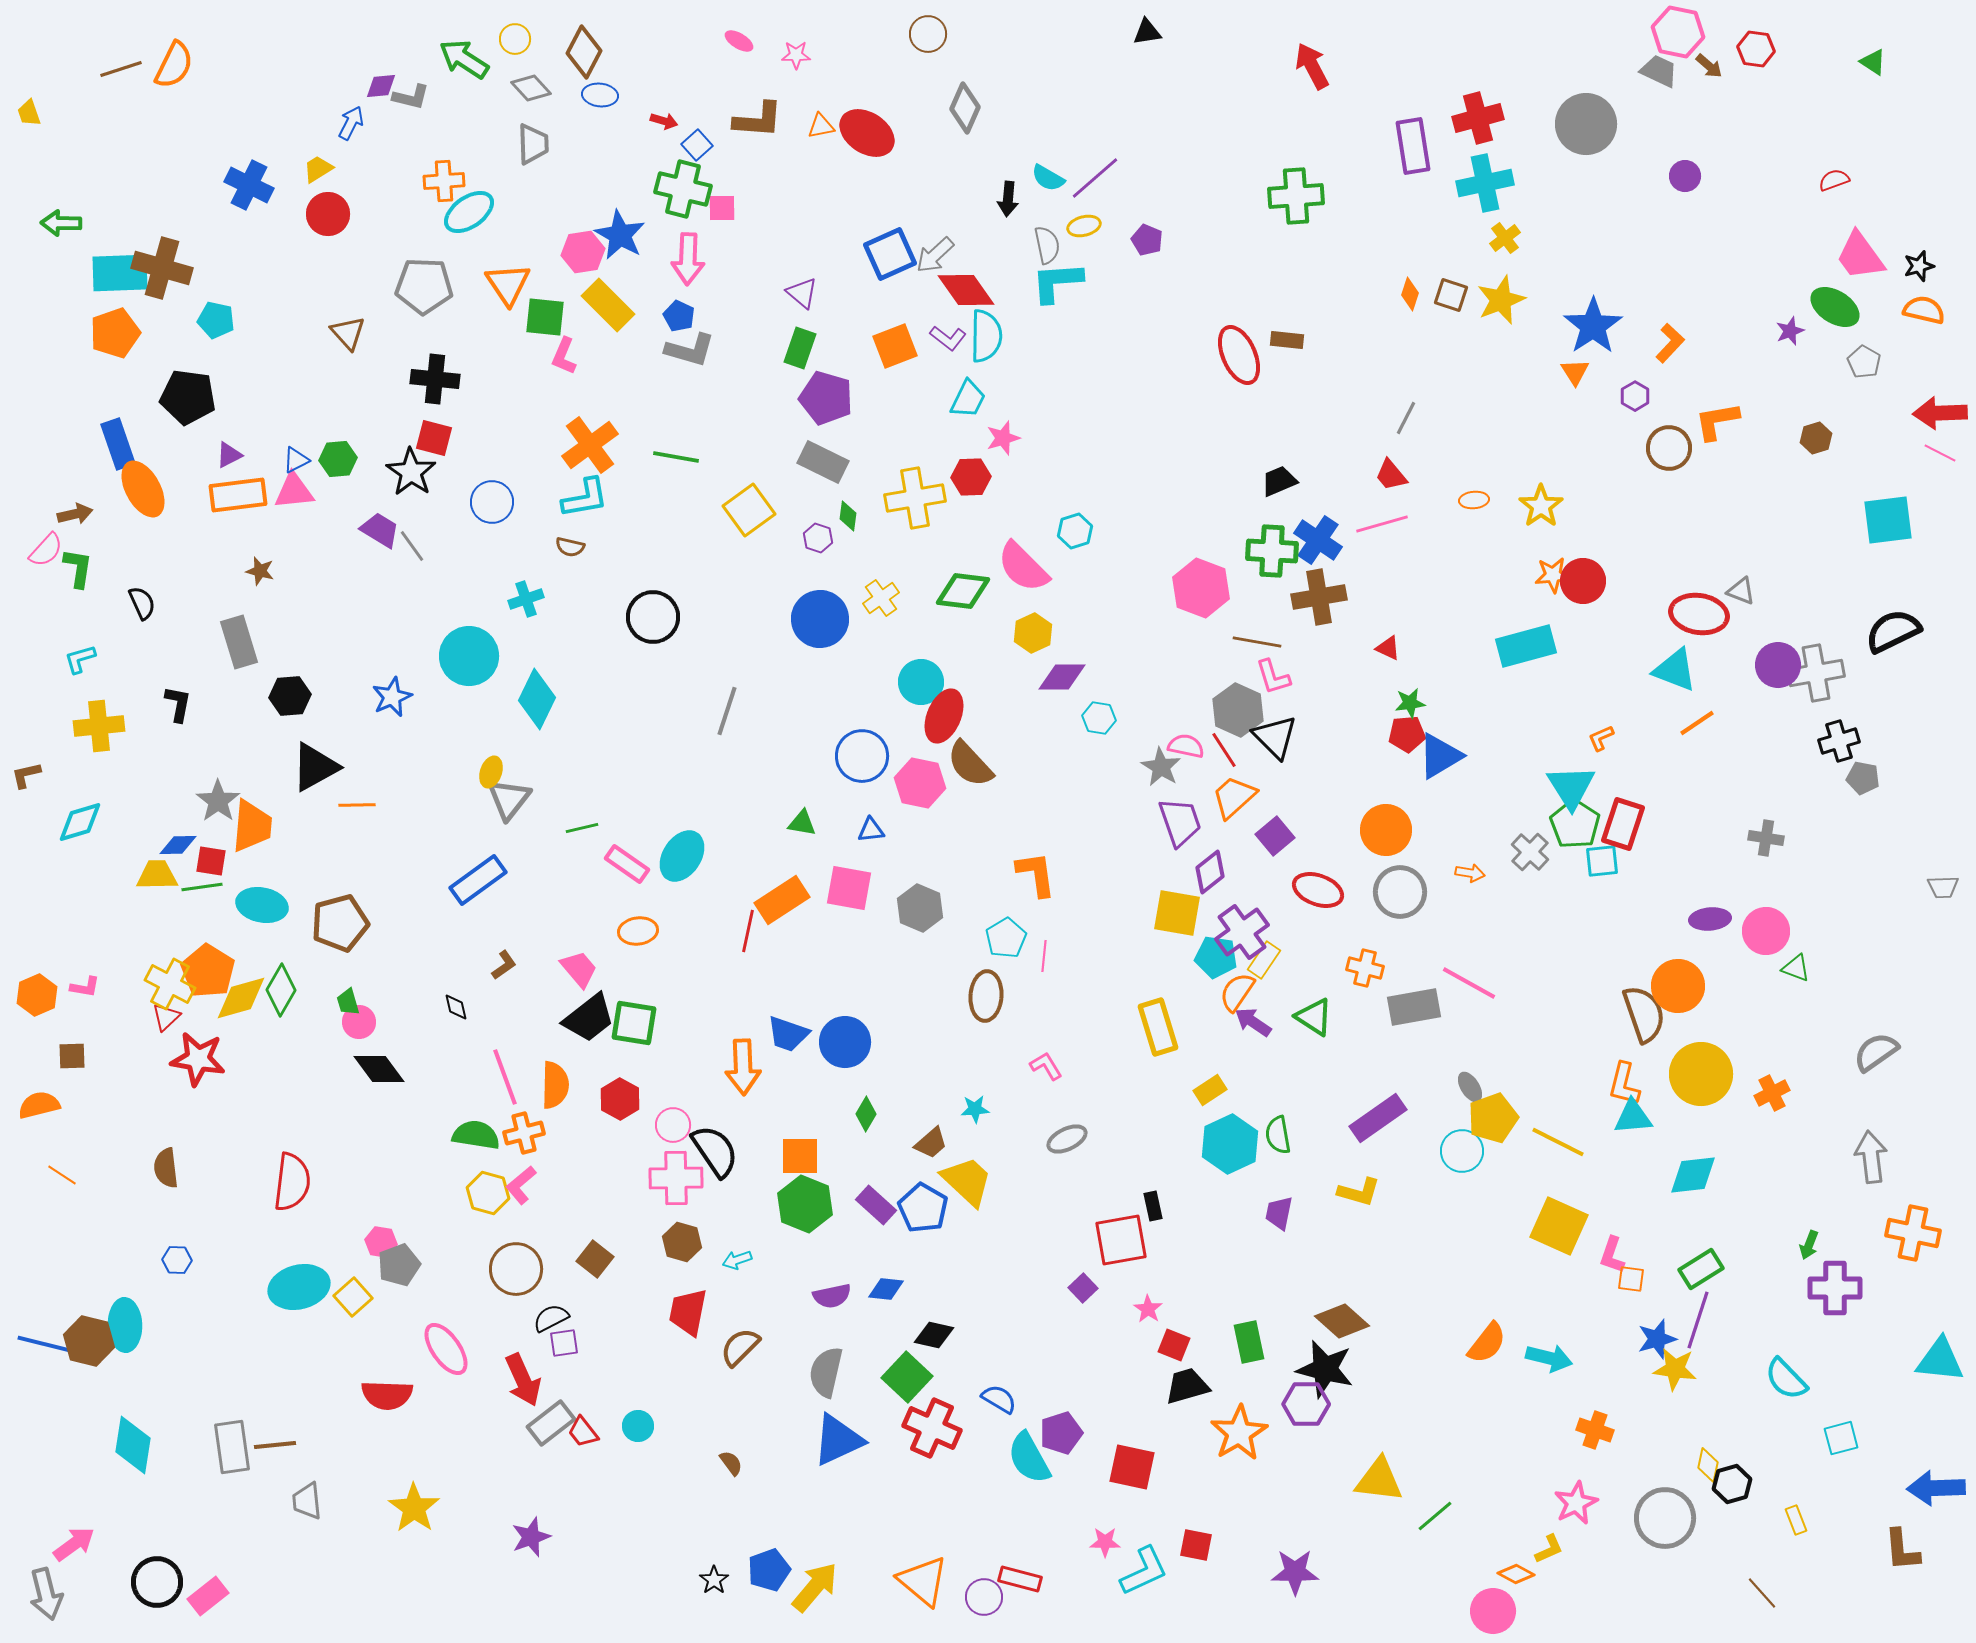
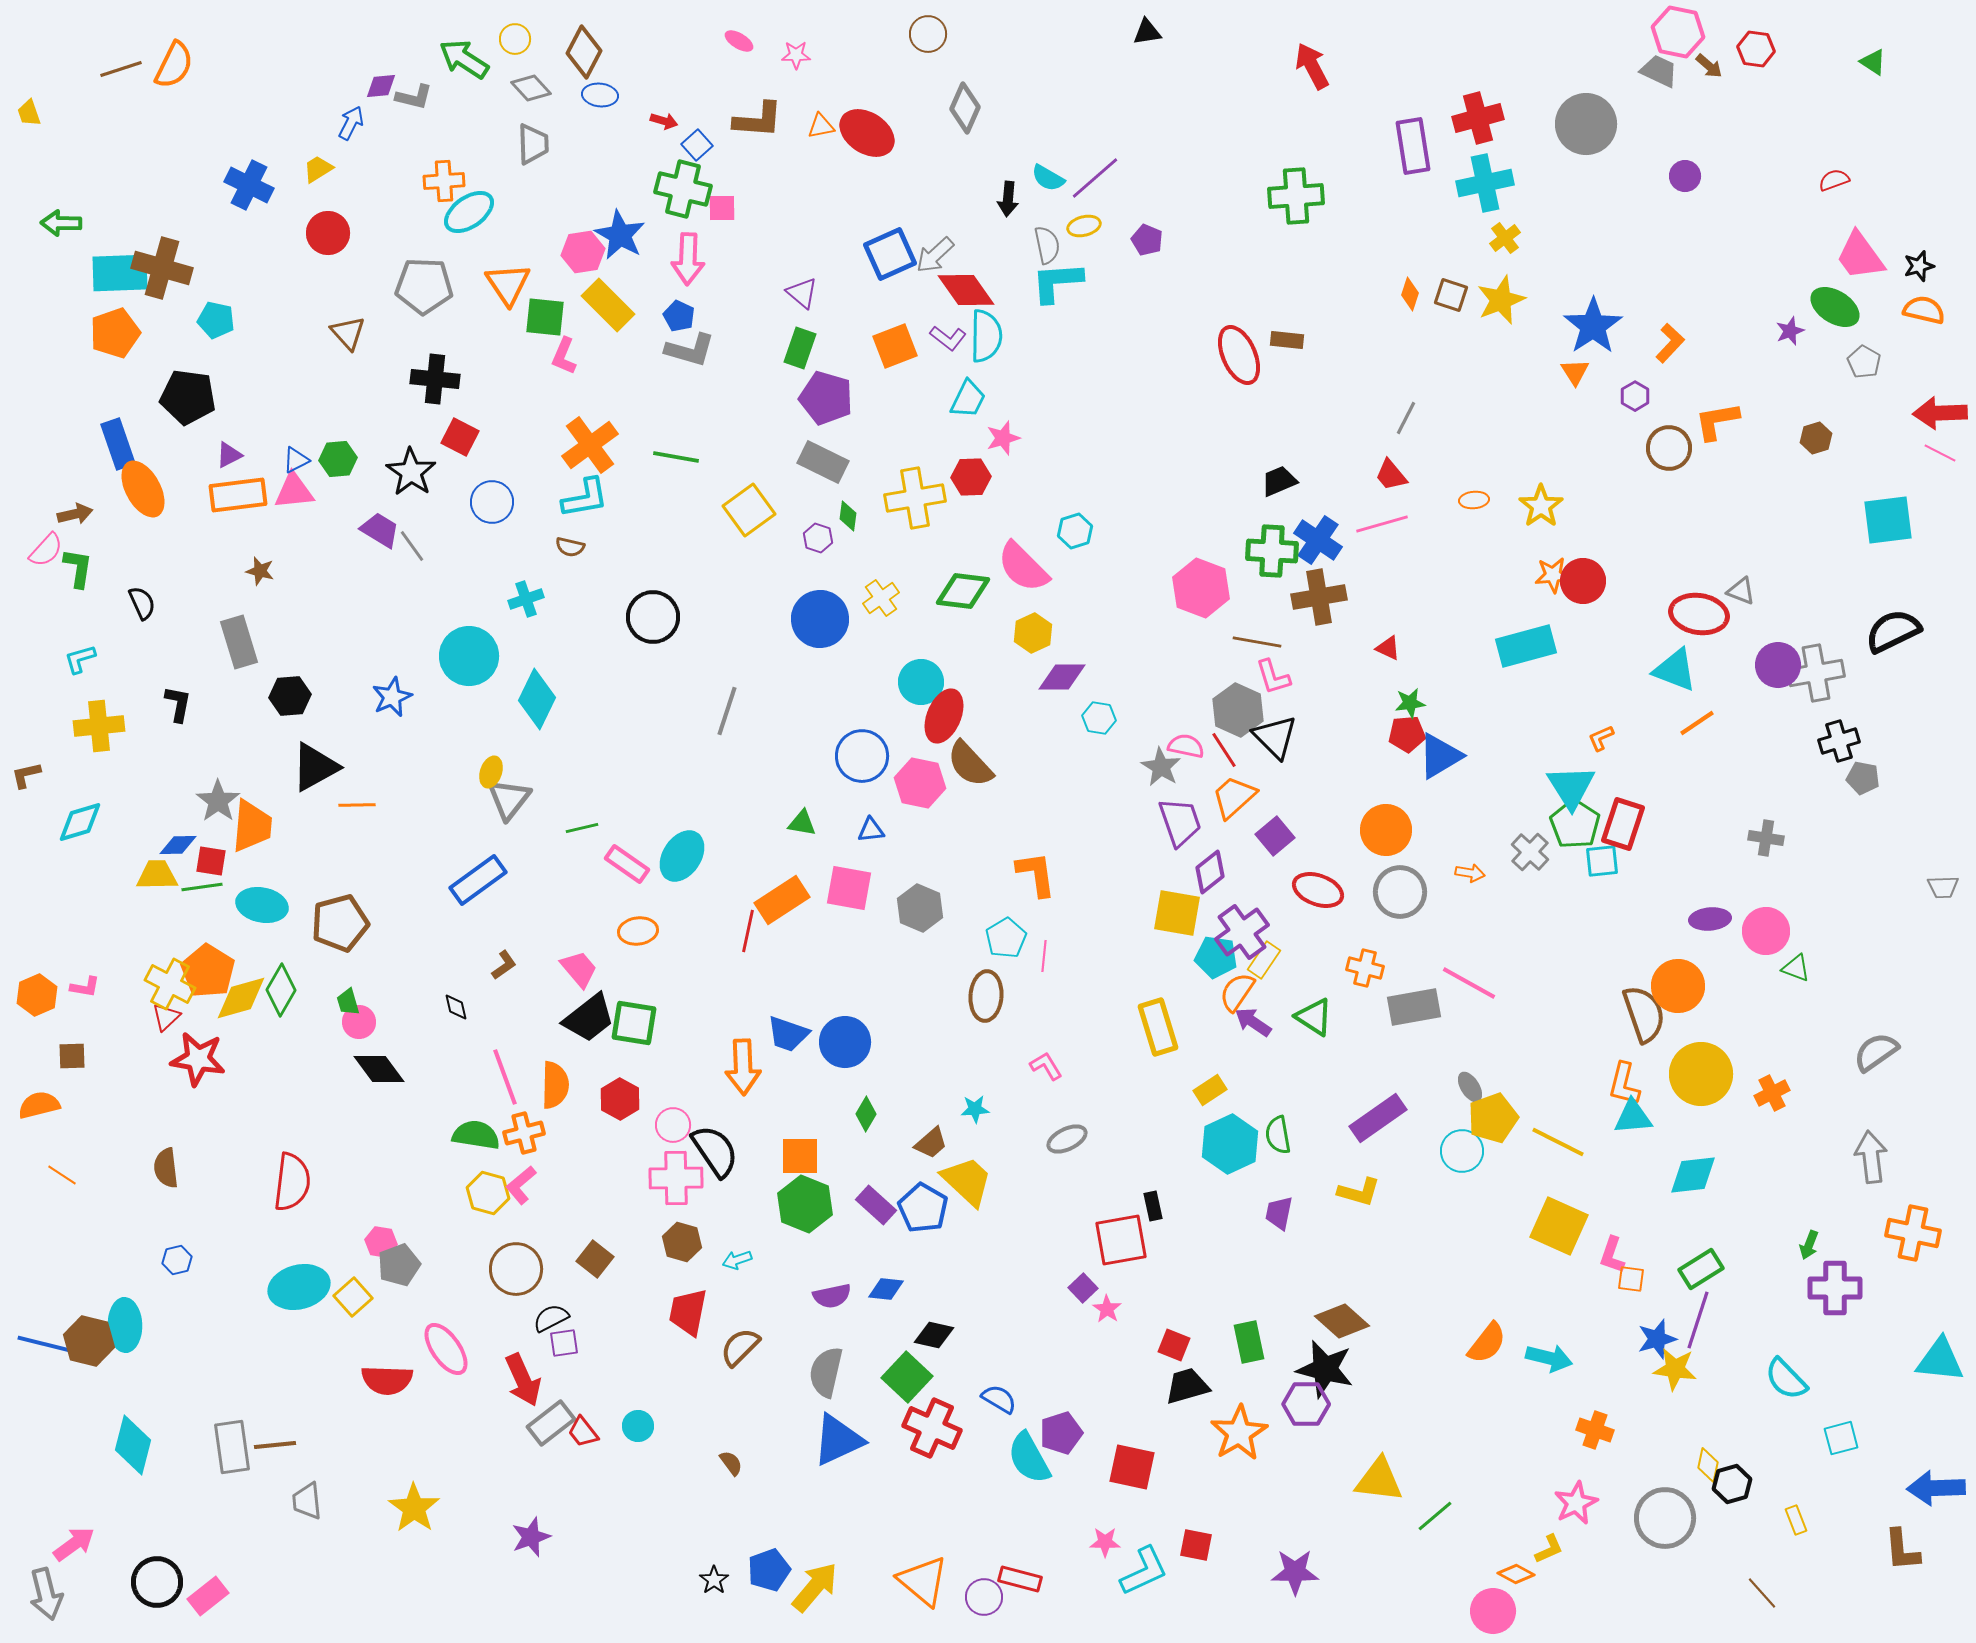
gray L-shape at (411, 97): moved 3 px right
red circle at (328, 214): moved 19 px down
red square at (434, 438): moved 26 px right, 1 px up; rotated 12 degrees clockwise
blue hexagon at (177, 1260): rotated 16 degrees counterclockwise
pink star at (1148, 1309): moved 41 px left
red semicircle at (387, 1395): moved 15 px up
cyan diamond at (133, 1445): rotated 6 degrees clockwise
